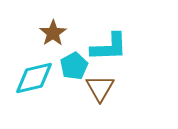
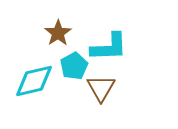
brown star: moved 5 px right
cyan diamond: moved 3 px down
brown triangle: moved 1 px right
